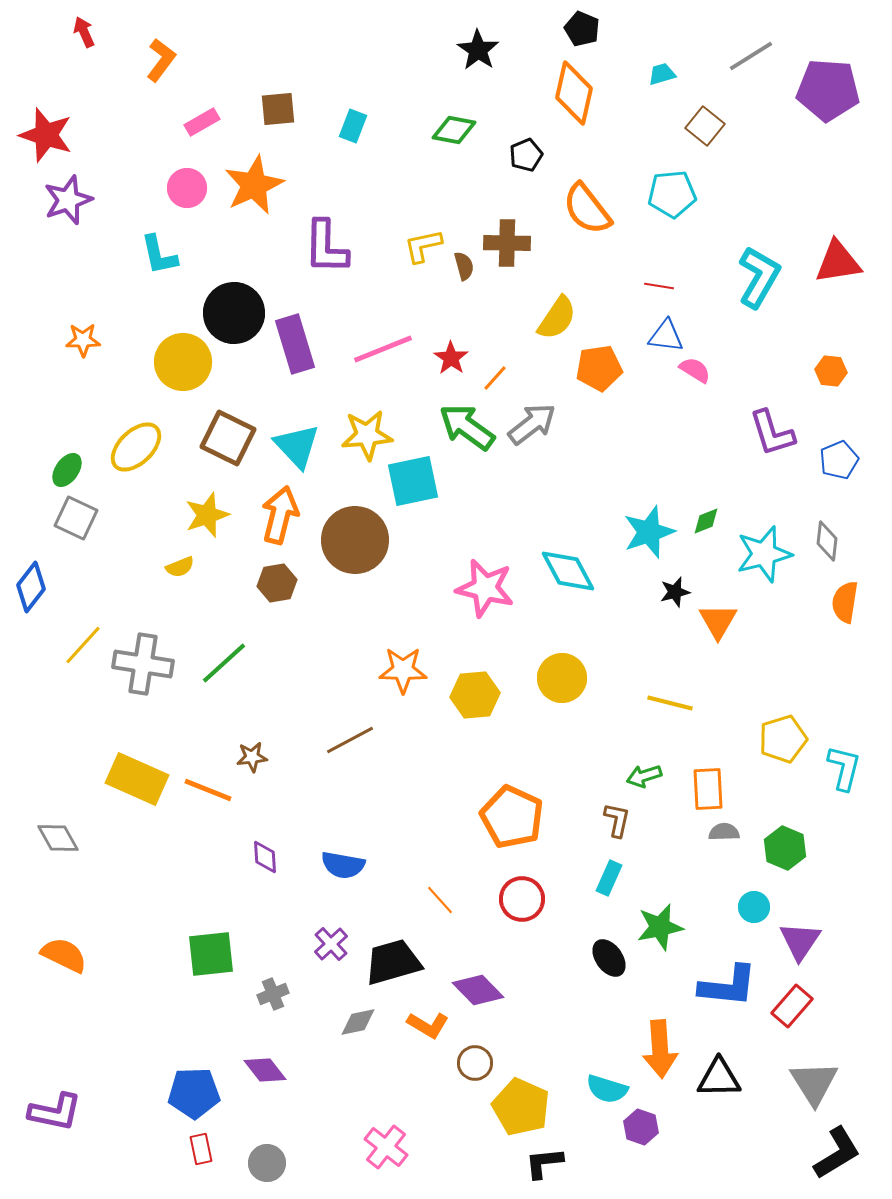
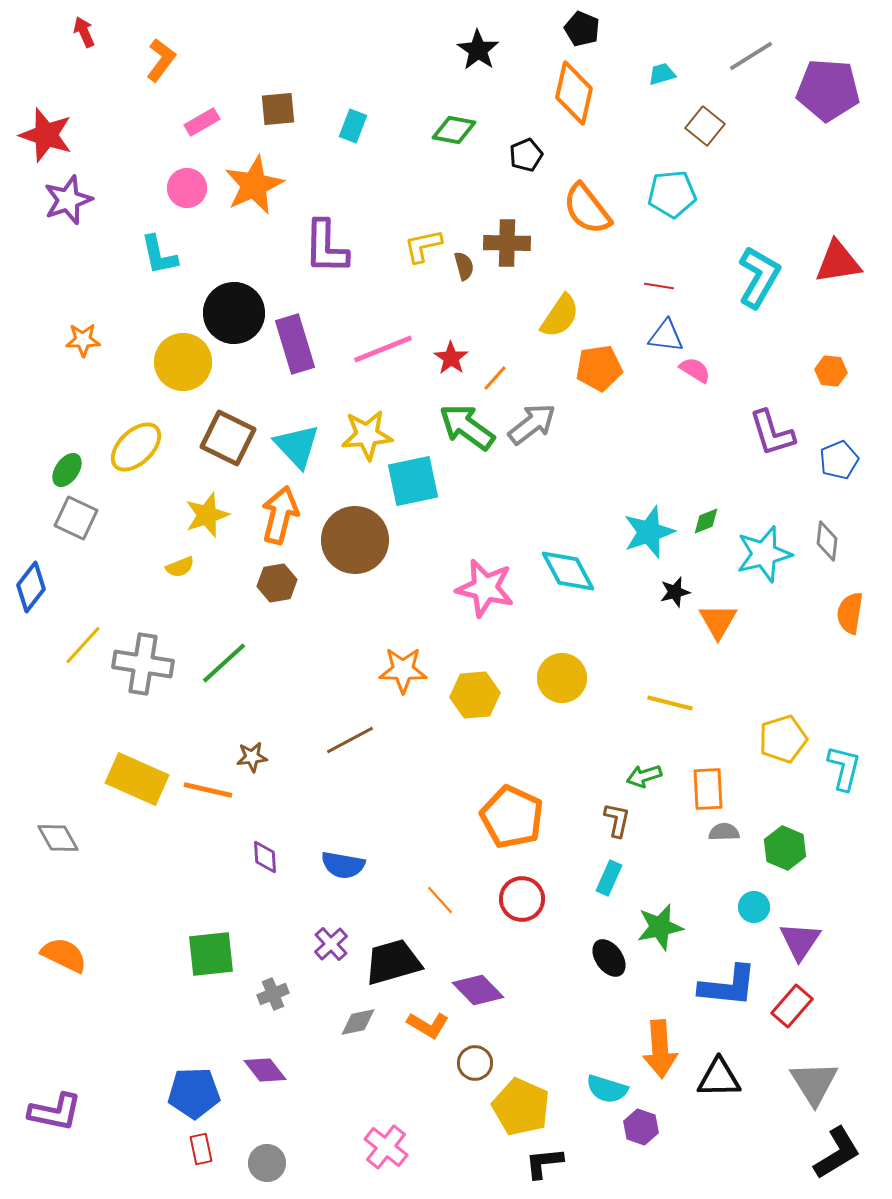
yellow semicircle at (557, 318): moved 3 px right, 2 px up
orange semicircle at (845, 602): moved 5 px right, 11 px down
orange line at (208, 790): rotated 9 degrees counterclockwise
